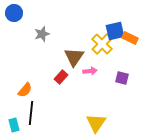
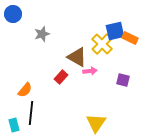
blue circle: moved 1 px left, 1 px down
brown triangle: moved 3 px right; rotated 35 degrees counterclockwise
purple square: moved 1 px right, 2 px down
